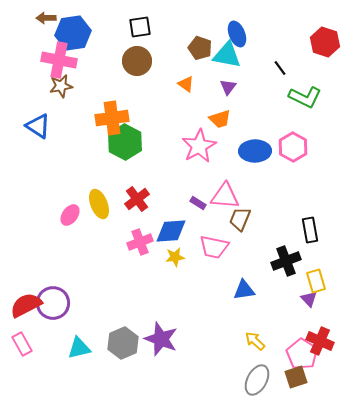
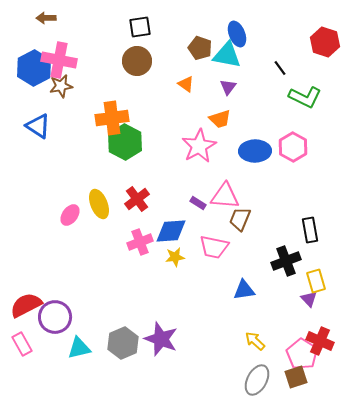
blue hexagon at (73, 33): moved 39 px left, 35 px down; rotated 20 degrees counterclockwise
purple circle at (53, 303): moved 2 px right, 14 px down
